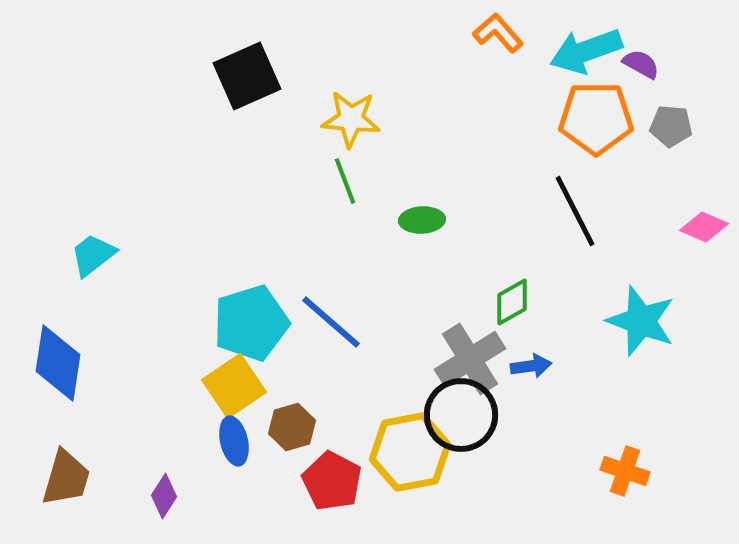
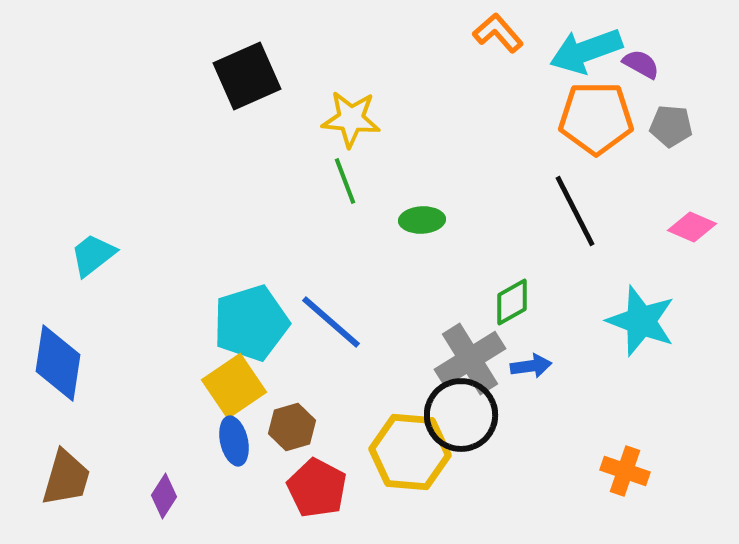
pink diamond: moved 12 px left
yellow hexagon: rotated 16 degrees clockwise
red pentagon: moved 15 px left, 7 px down
